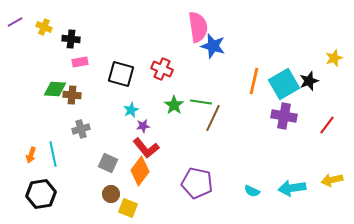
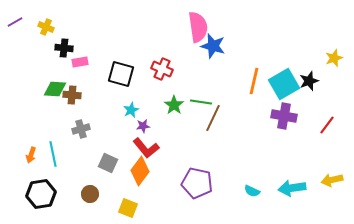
yellow cross: moved 2 px right
black cross: moved 7 px left, 9 px down
brown circle: moved 21 px left
